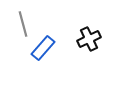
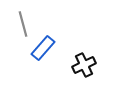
black cross: moved 5 px left, 26 px down
